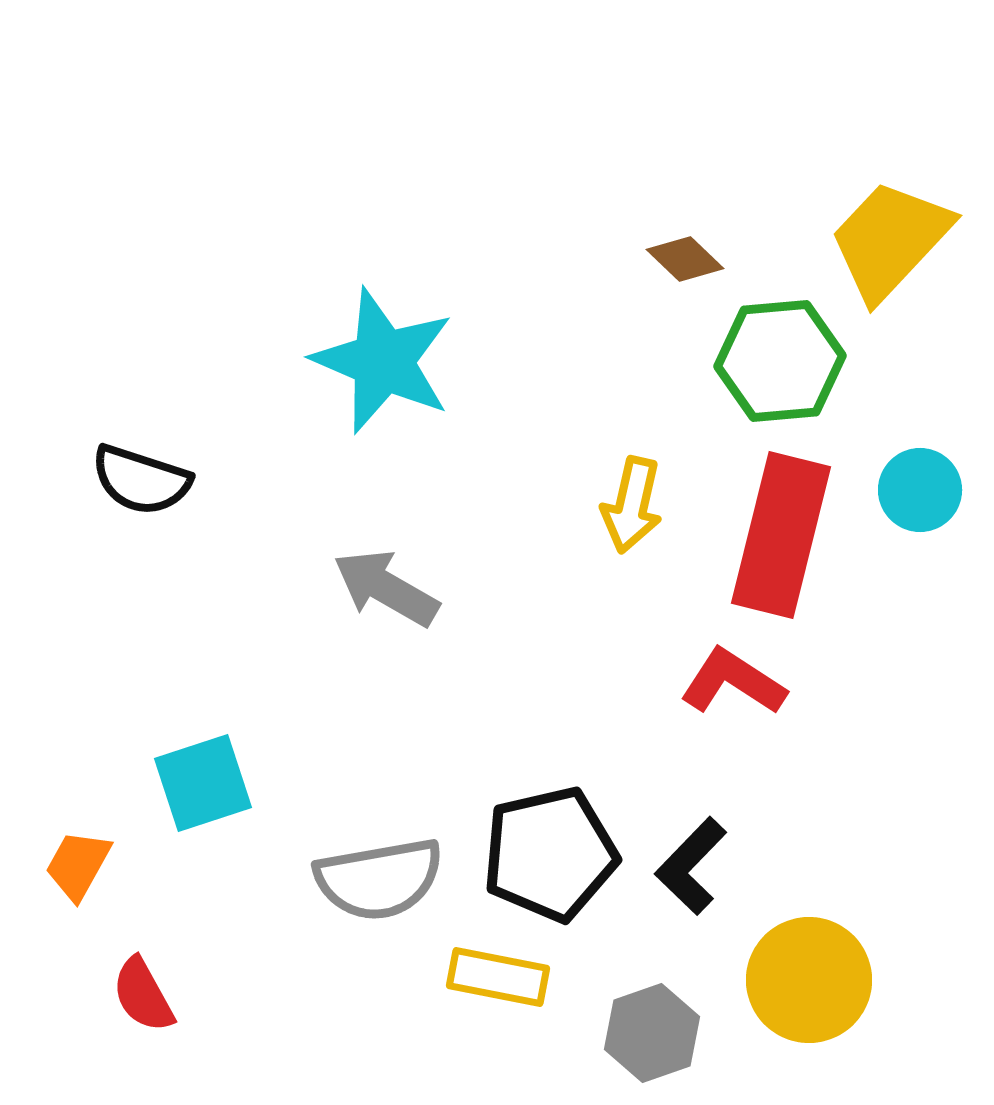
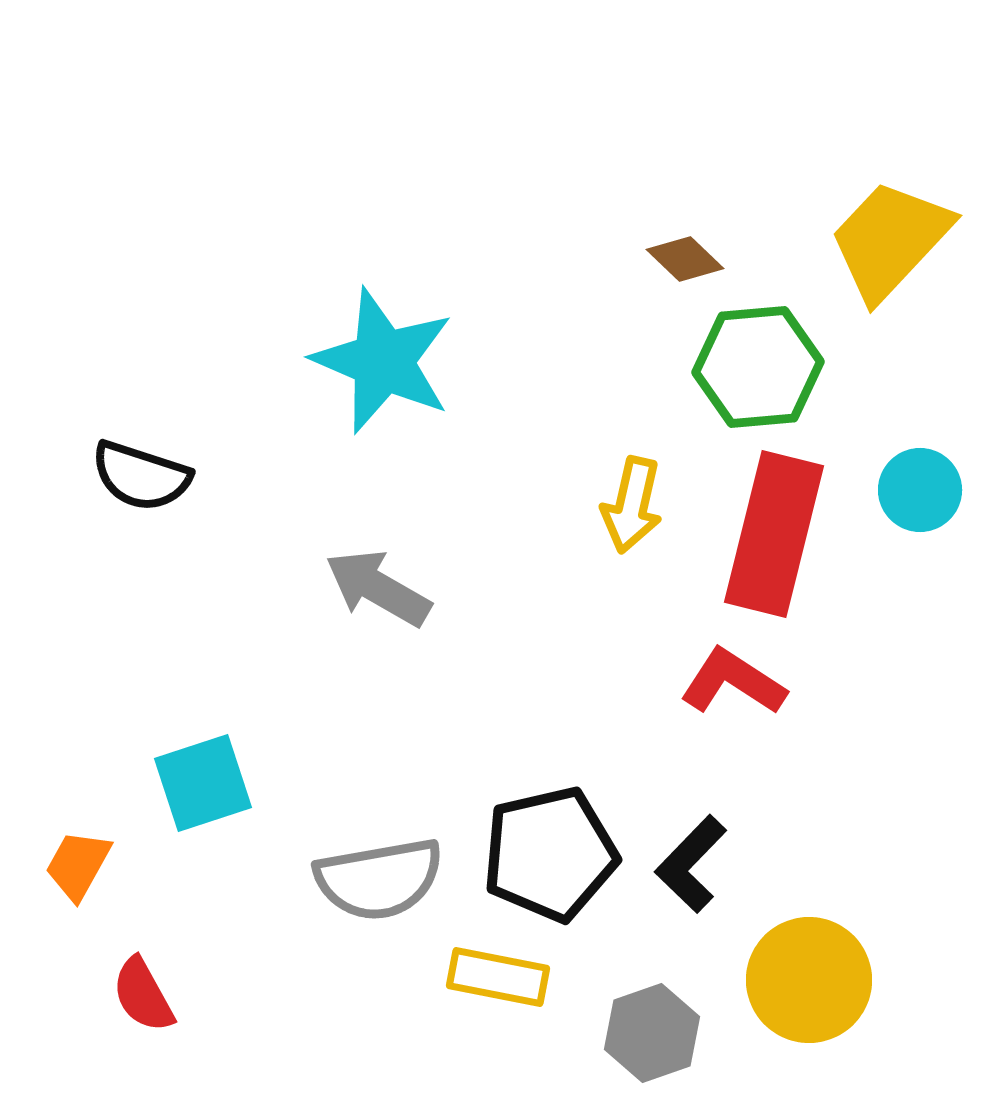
green hexagon: moved 22 px left, 6 px down
black semicircle: moved 4 px up
red rectangle: moved 7 px left, 1 px up
gray arrow: moved 8 px left
black L-shape: moved 2 px up
